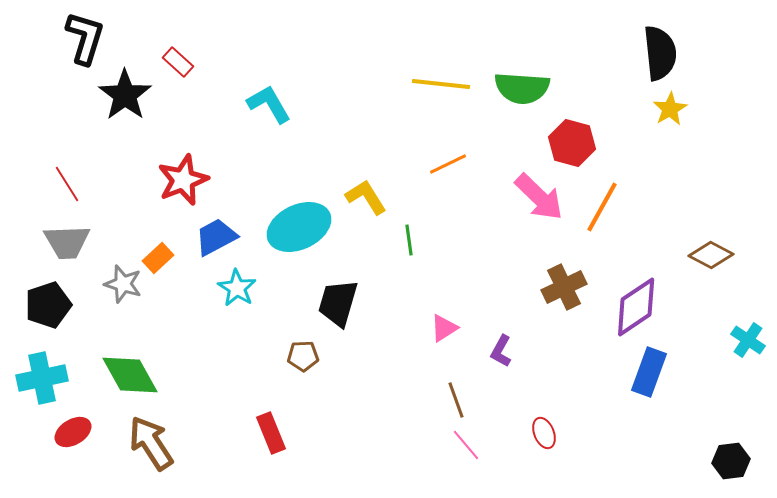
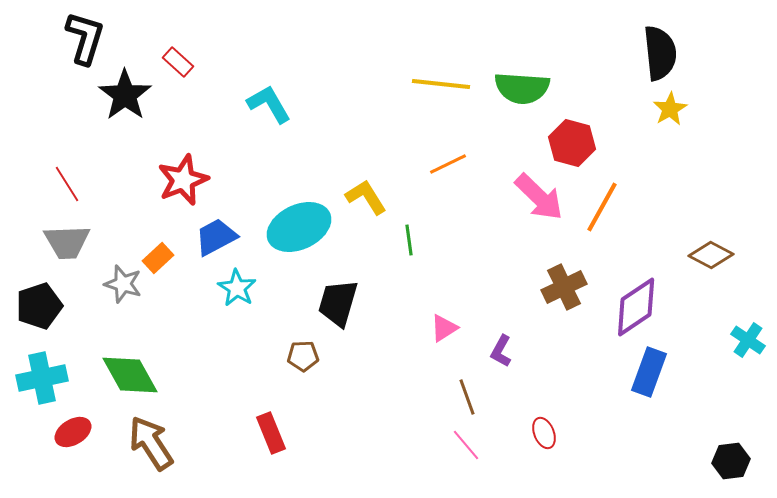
black pentagon at (48, 305): moved 9 px left, 1 px down
brown line at (456, 400): moved 11 px right, 3 px up
